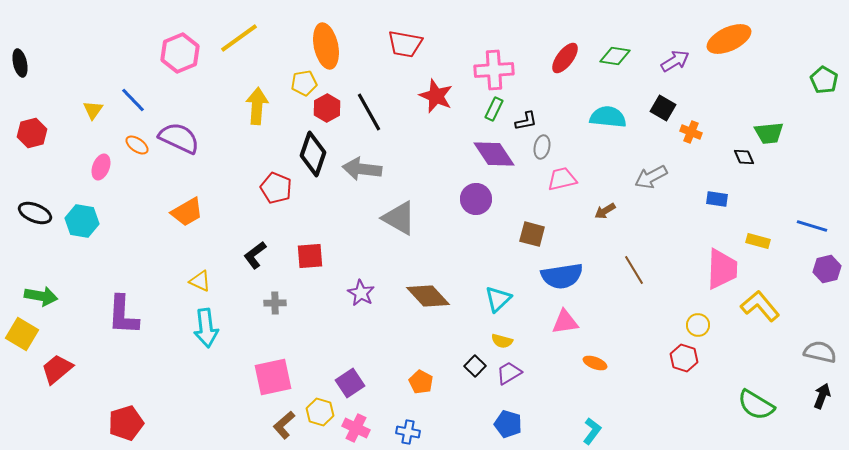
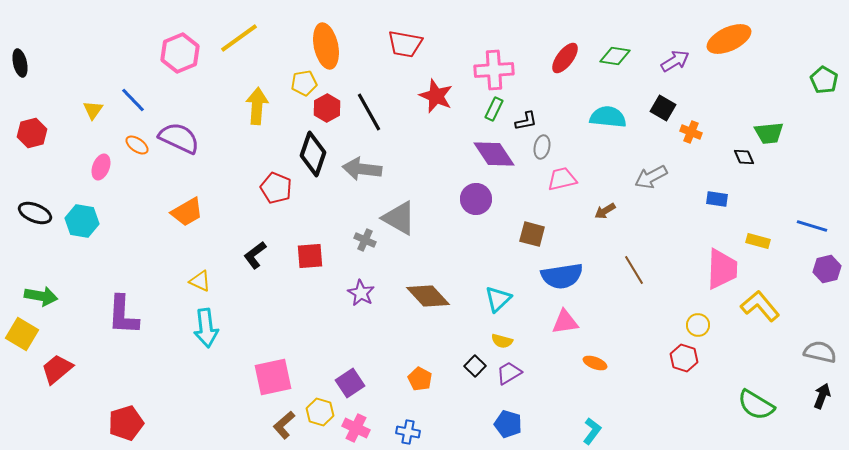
gray cross at (275, 303): moved 90 px right, 63 px up; rotated 25 degrees clockwise
orange pentagon at (421, 382): moved 1 px left, 3 px up
